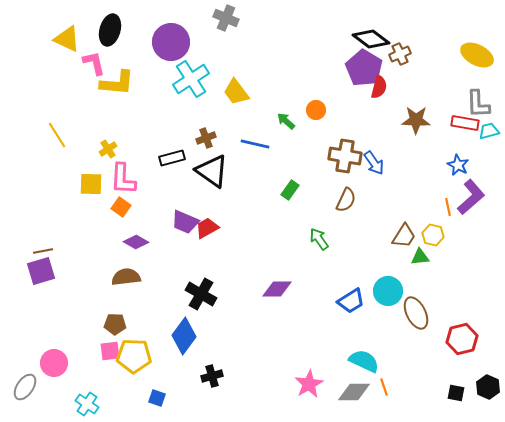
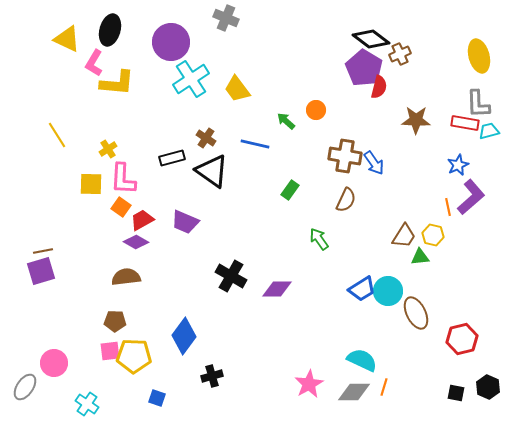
yellow ellipse at (477, 55): moved 2 px right, 1 px down; rotated 48 degrees clockwise
pink L-shape at (94, 63): rotated 136 degrees counterclockwise
yellow trapezoid at (236, 92): moved 1 px right, 3 px up
brown cross at (206, 138): rotated 36 degrees counterclockwise
blue star at (458, 165): rotated 20 degrees clockwise
red trapezoid at (207, 228): moved 65 px left, 8 px up
black cross at (201, 294): moved 30 px right, 18 px up
blue trapezoid at (351, 301): moved 11 px right, 12 px up
brown pentagon at (115, 324): moved 3 px up
cyan semicircle at (364, 361): moved 2 px left, 1 px up
orange line at (384, 387): rotated 36 degrees clockwise
